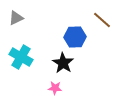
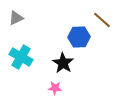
blue hexagon: moved 4 px right
